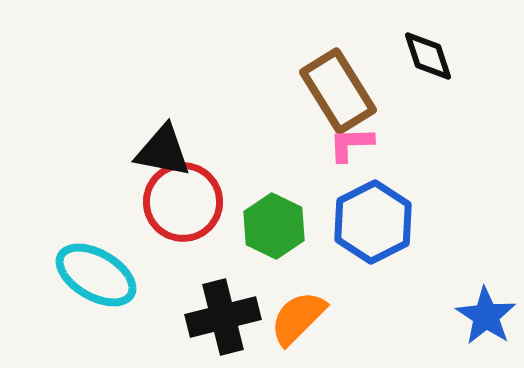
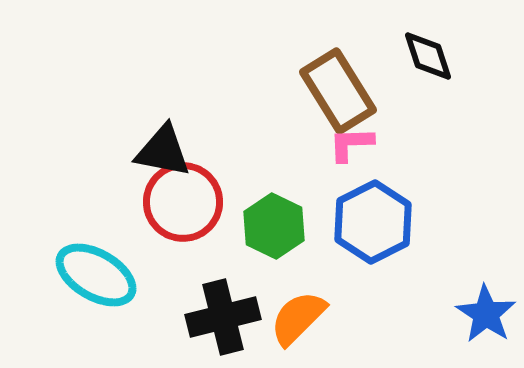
blue star: moved 2 px up
